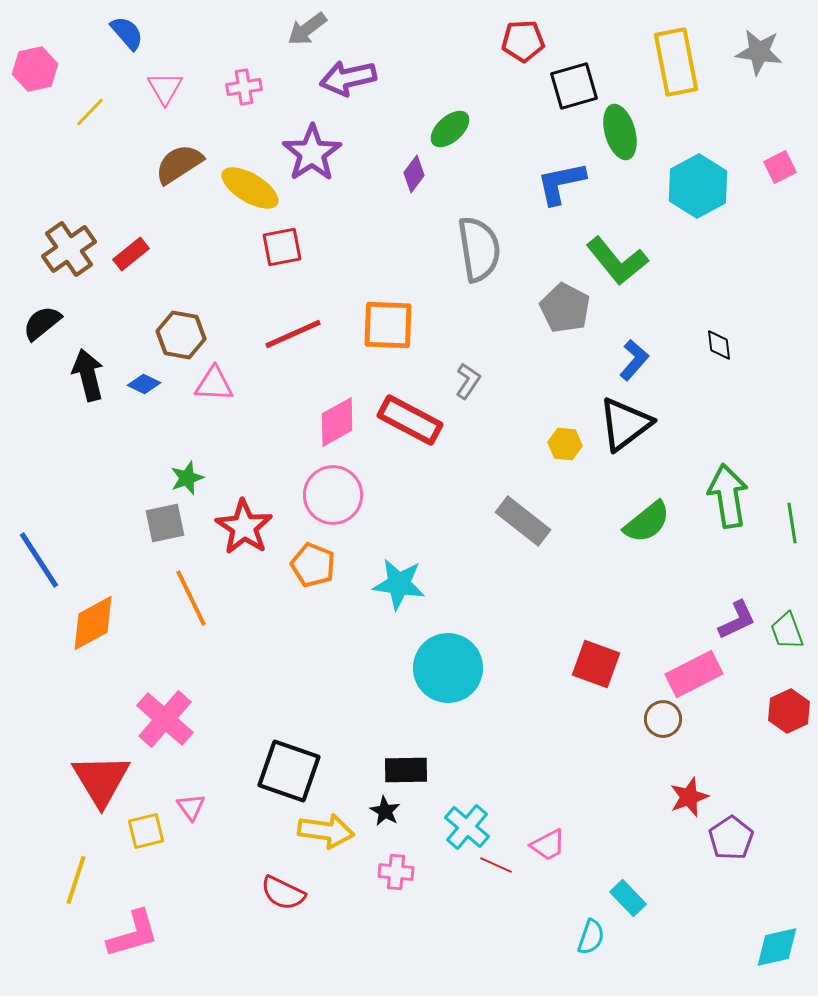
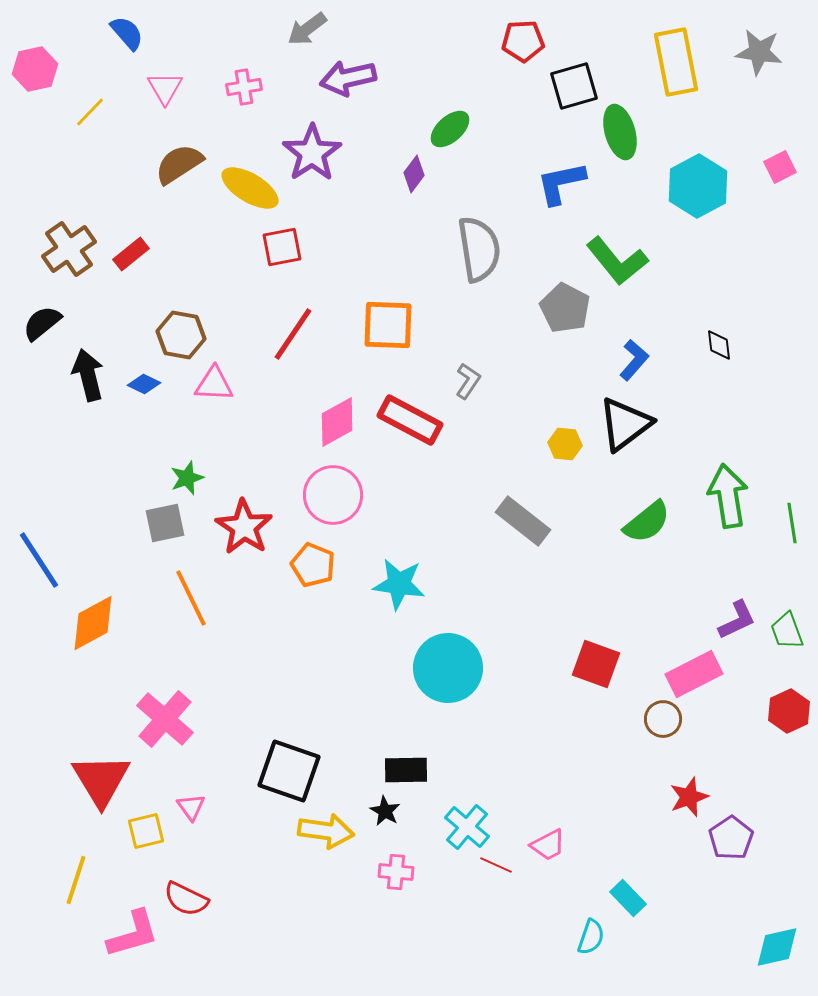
red line at (293, 334): rotated 32 degrees counterclockwise
red semicircle at (283, 893): moved 97 px left, 6 px down
